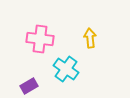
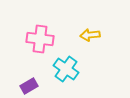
yellow arrow: moved 3 px up; rotated 90 degrees counterclockwise
